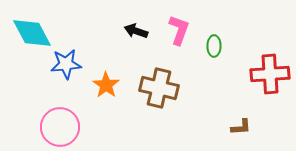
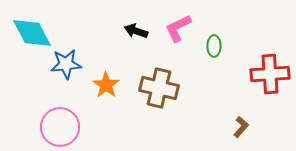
pink L-shape: moved 1 px left, 2 px up; rotated 136 degrees counterclockwise
brown L-shape: rotated 45 degrees counterclockwise
